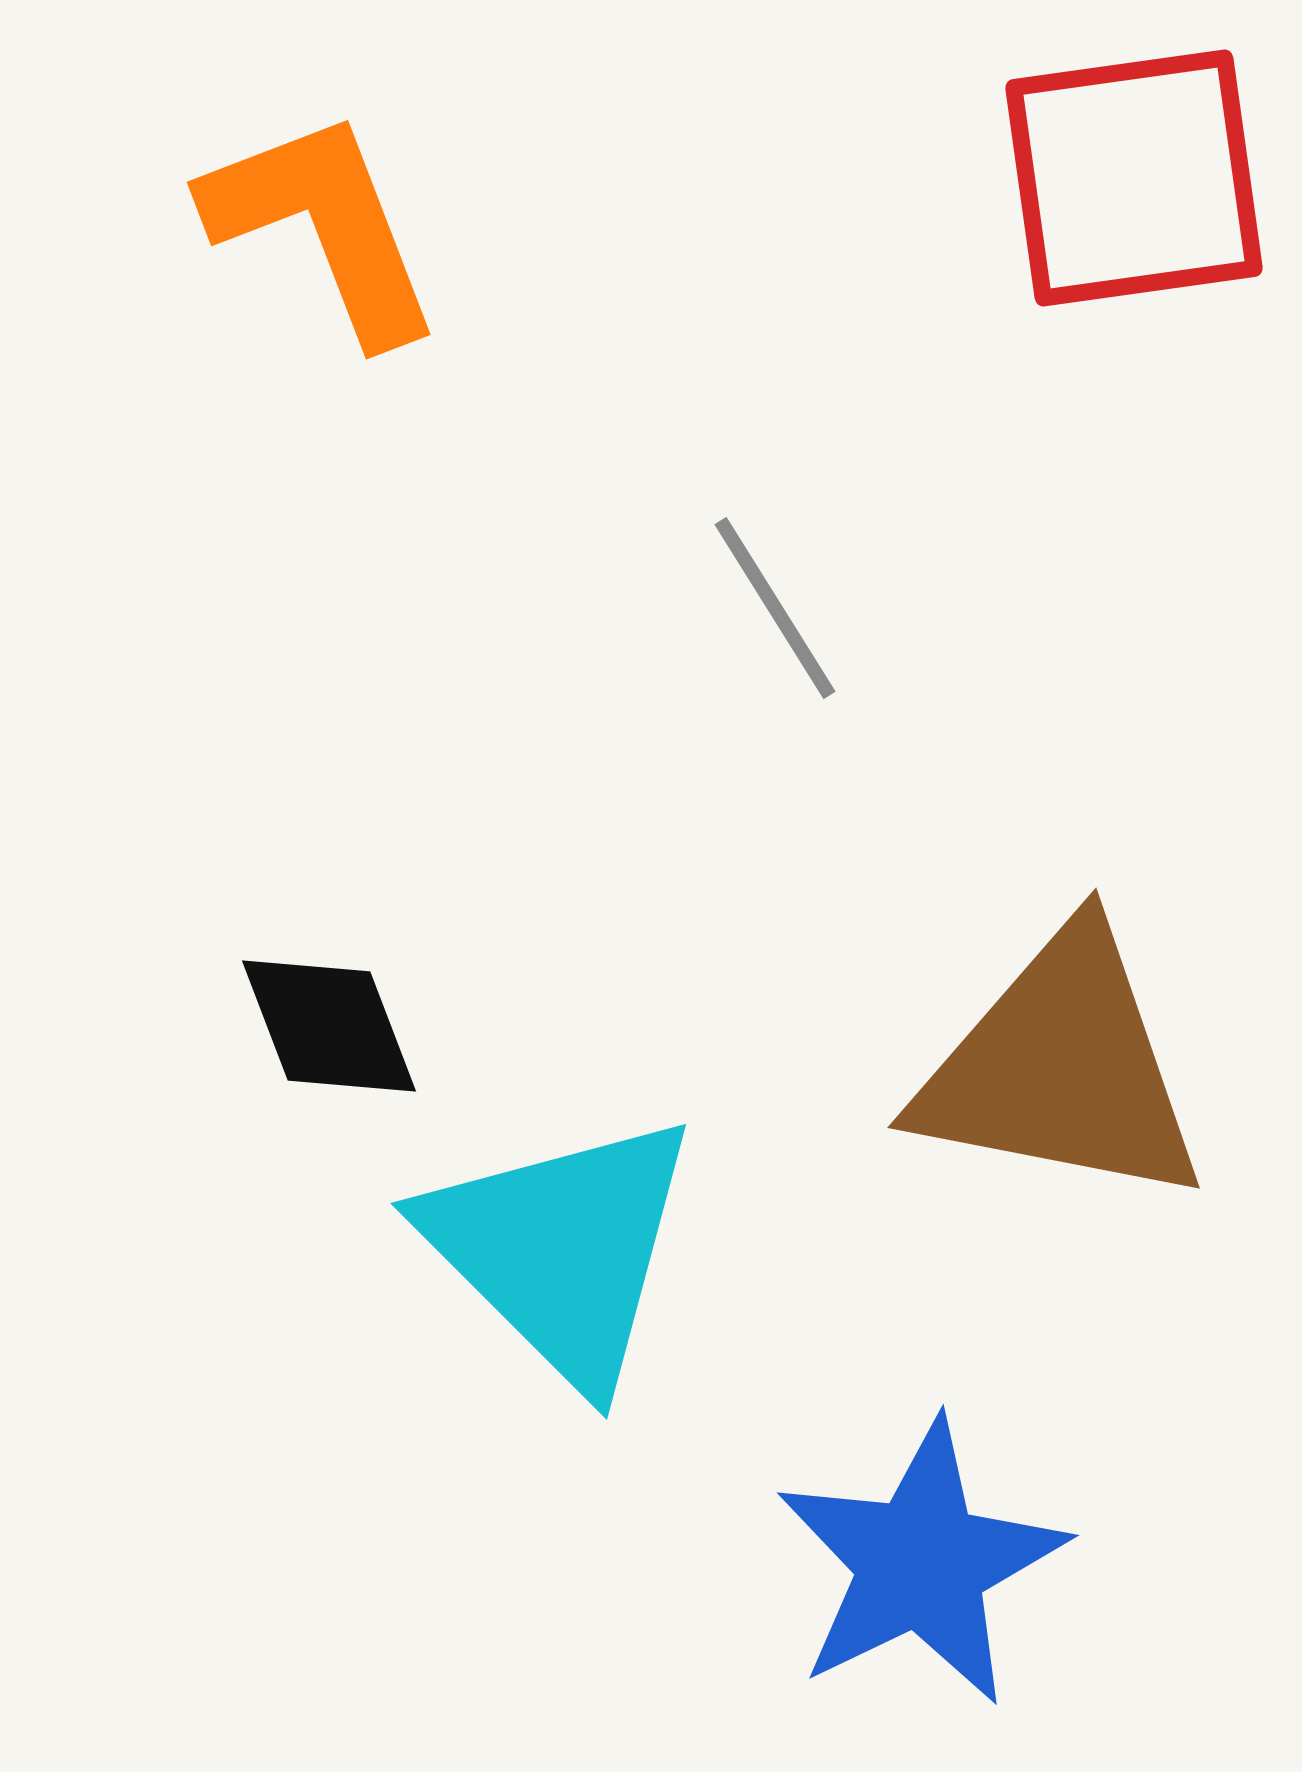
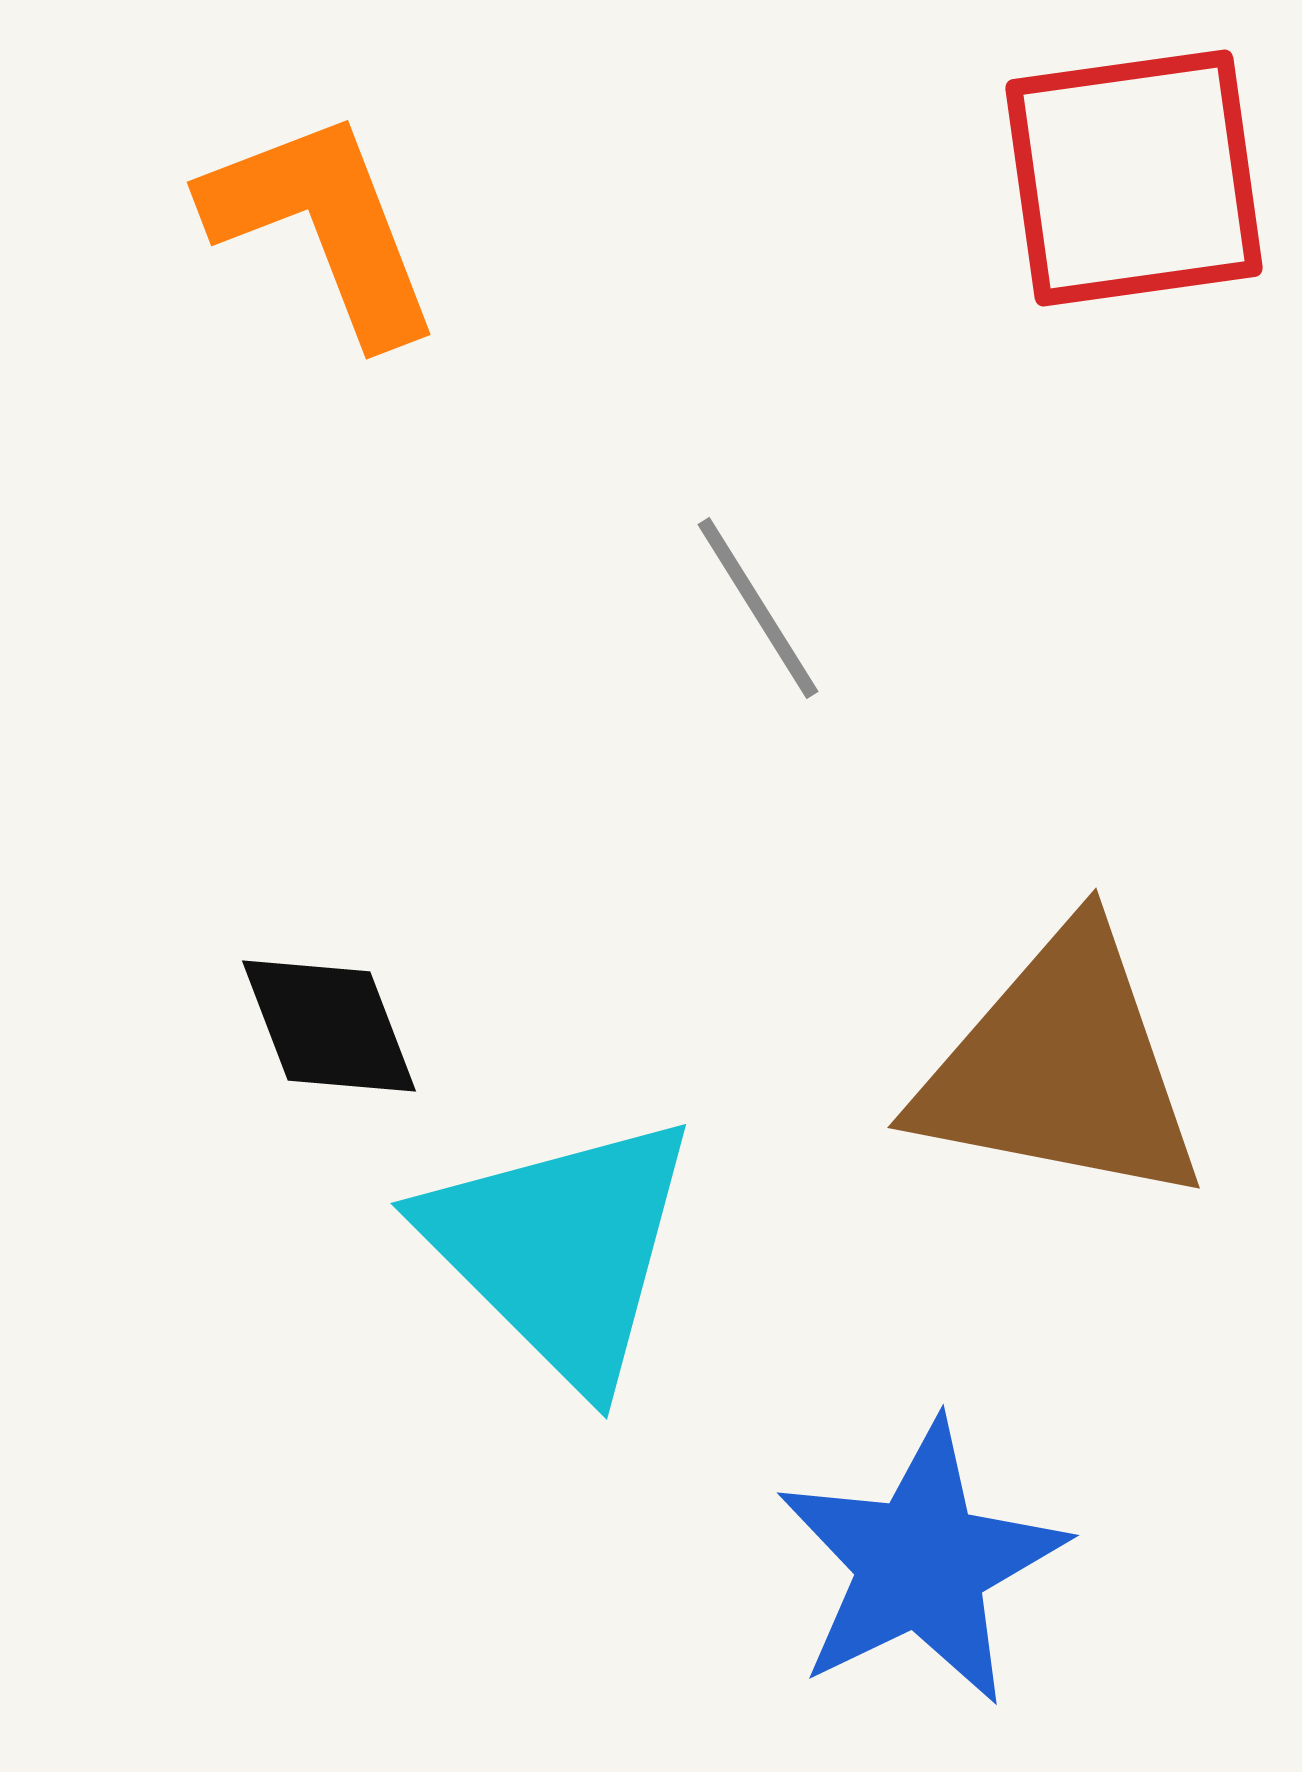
gray line: moved 17 px left
